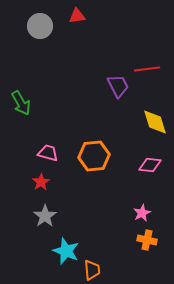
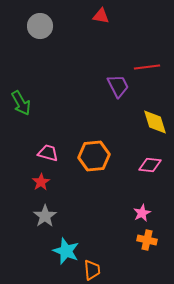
red triangle: moved 24 px right; rotated 18 degrees clockwise
red line: moved 2 px up
